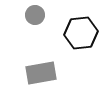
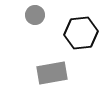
gray rectangle: moved 11 px right
